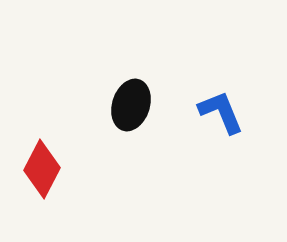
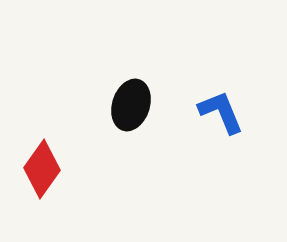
red diamond: rotated 8 degrees clockwise
